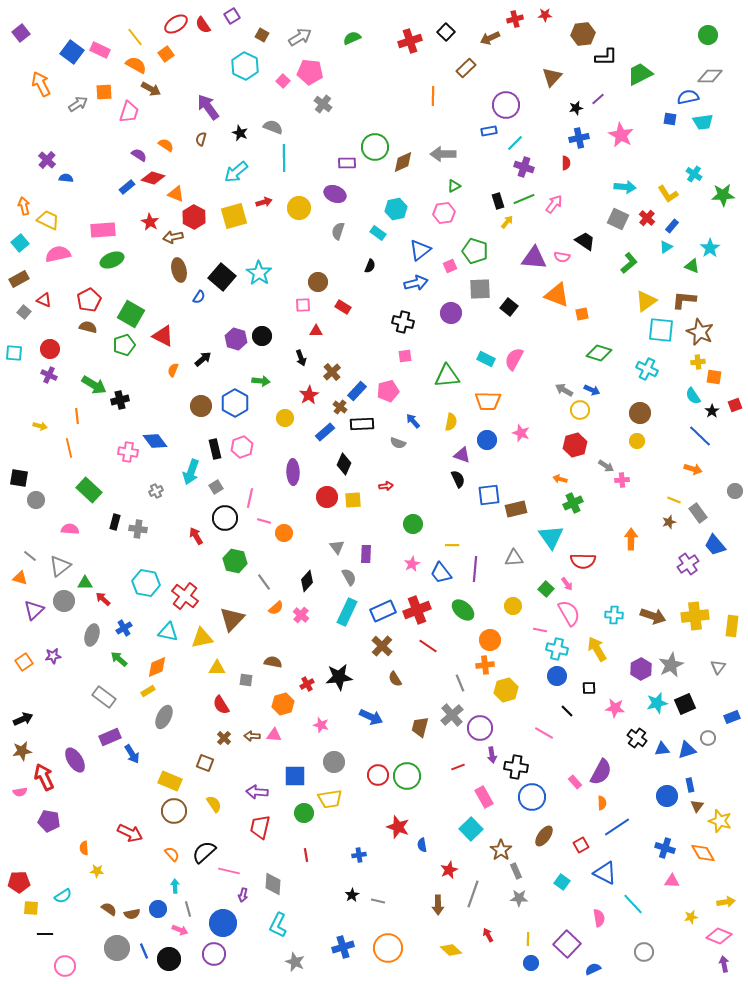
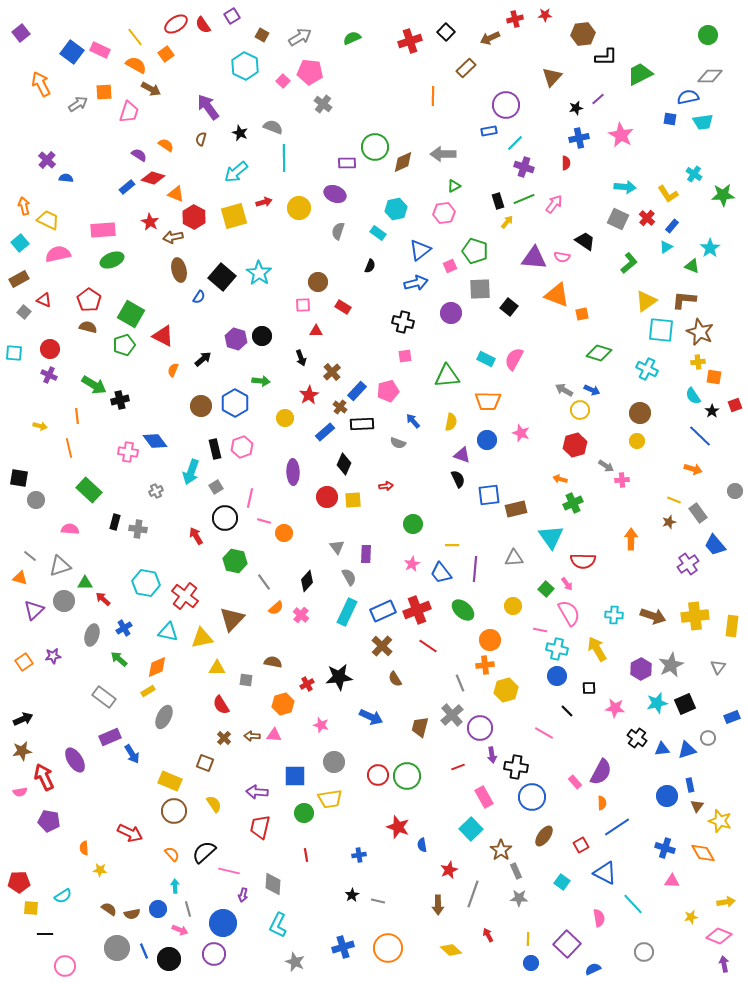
red pentagon at (89, 300): rotated 10 degrees counterclockwise
gray triangle at (60, 566): rotated 20 degrees clockwise
yellow star at (97, 871): moved 3 px right, 1 px up
